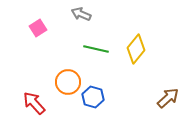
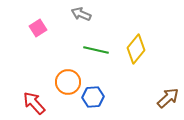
green line: moved 1 px down
blue hexagon: rotated 20 degrees counterclockwise
